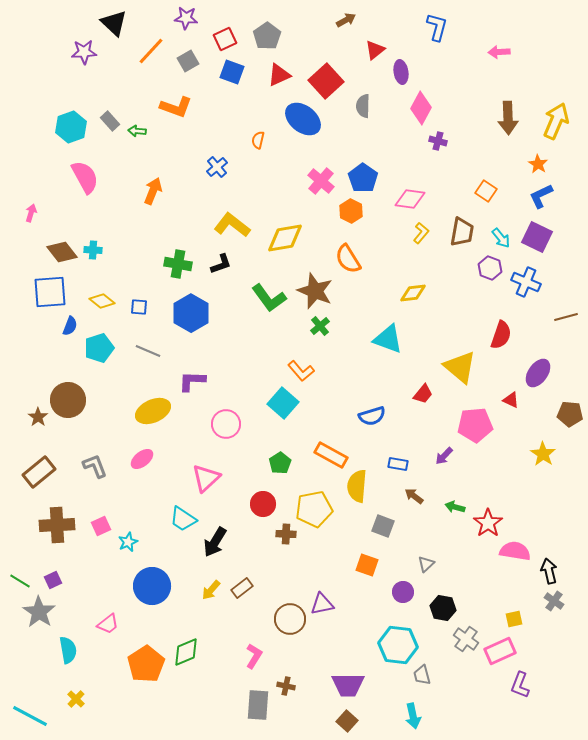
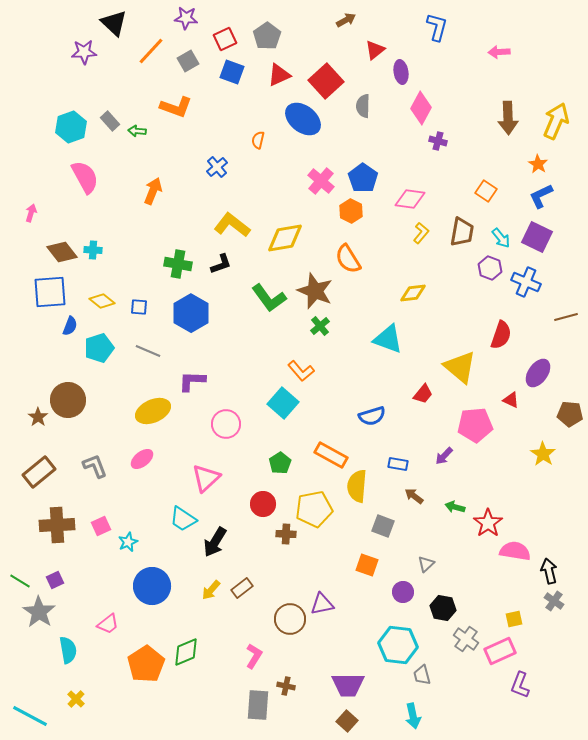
purple square at (53, 580): moved 2 px right
